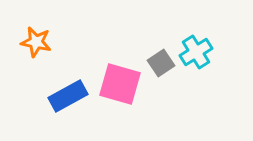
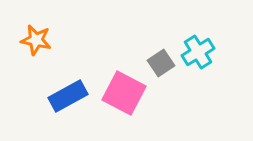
orange star: moved 2 px up
cyan cross: moved 2 px right
pink square: moved 4 px right, 9 px down; rotated 12 degrees clockwise
